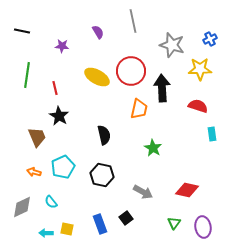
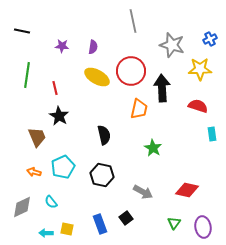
purple semicircle: moved 5 px left, 15 px down; rotated 40 degrees clockwise
